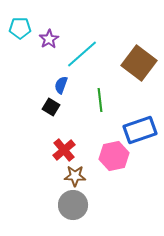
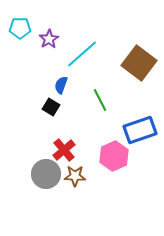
green line: rotated 20 degrees counterclockwise
pink hexagon: rotated 12 degrees counterclockwise
gray circle: moved 27 px left, 31 px up
